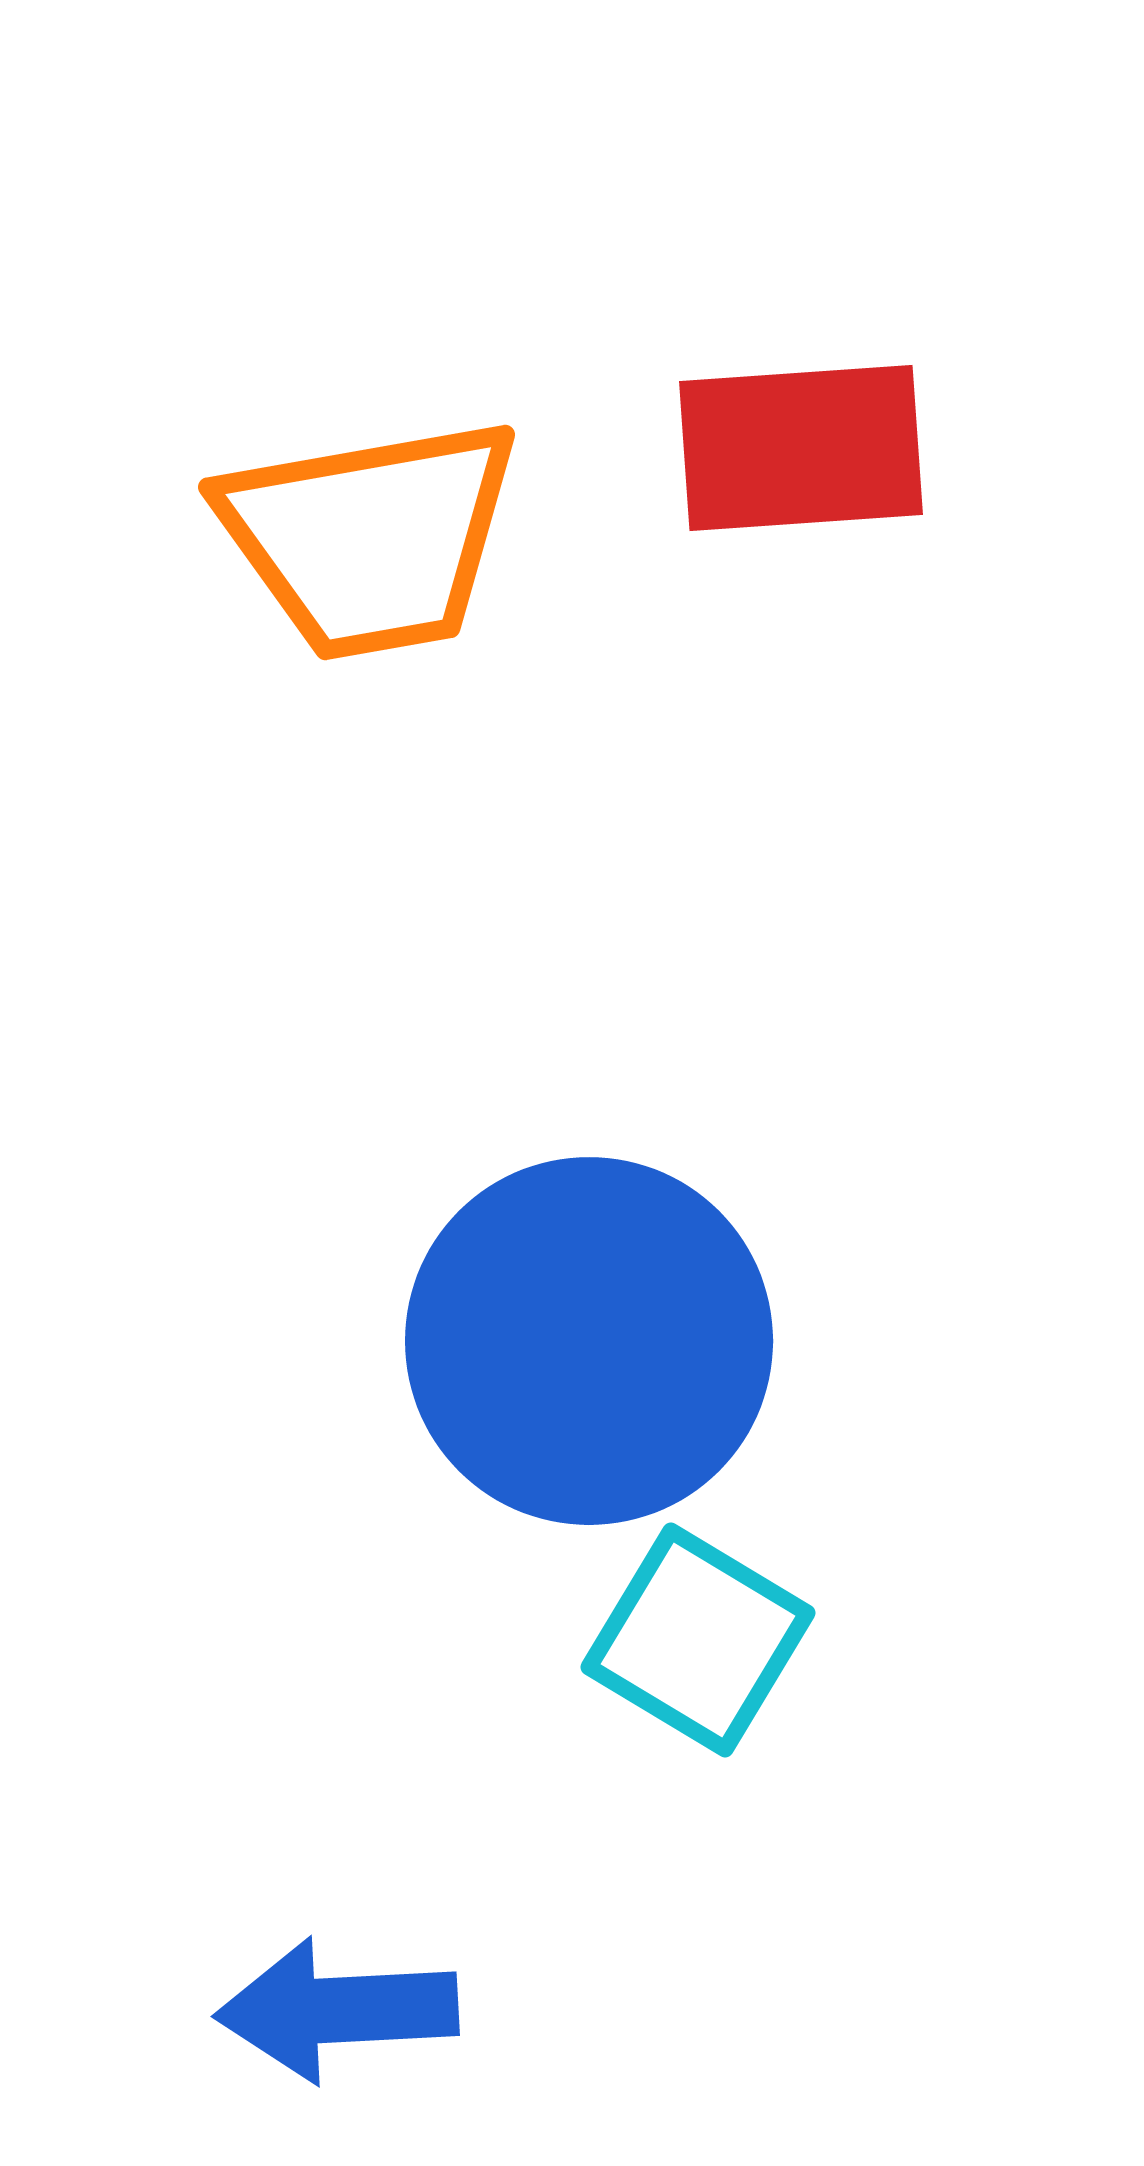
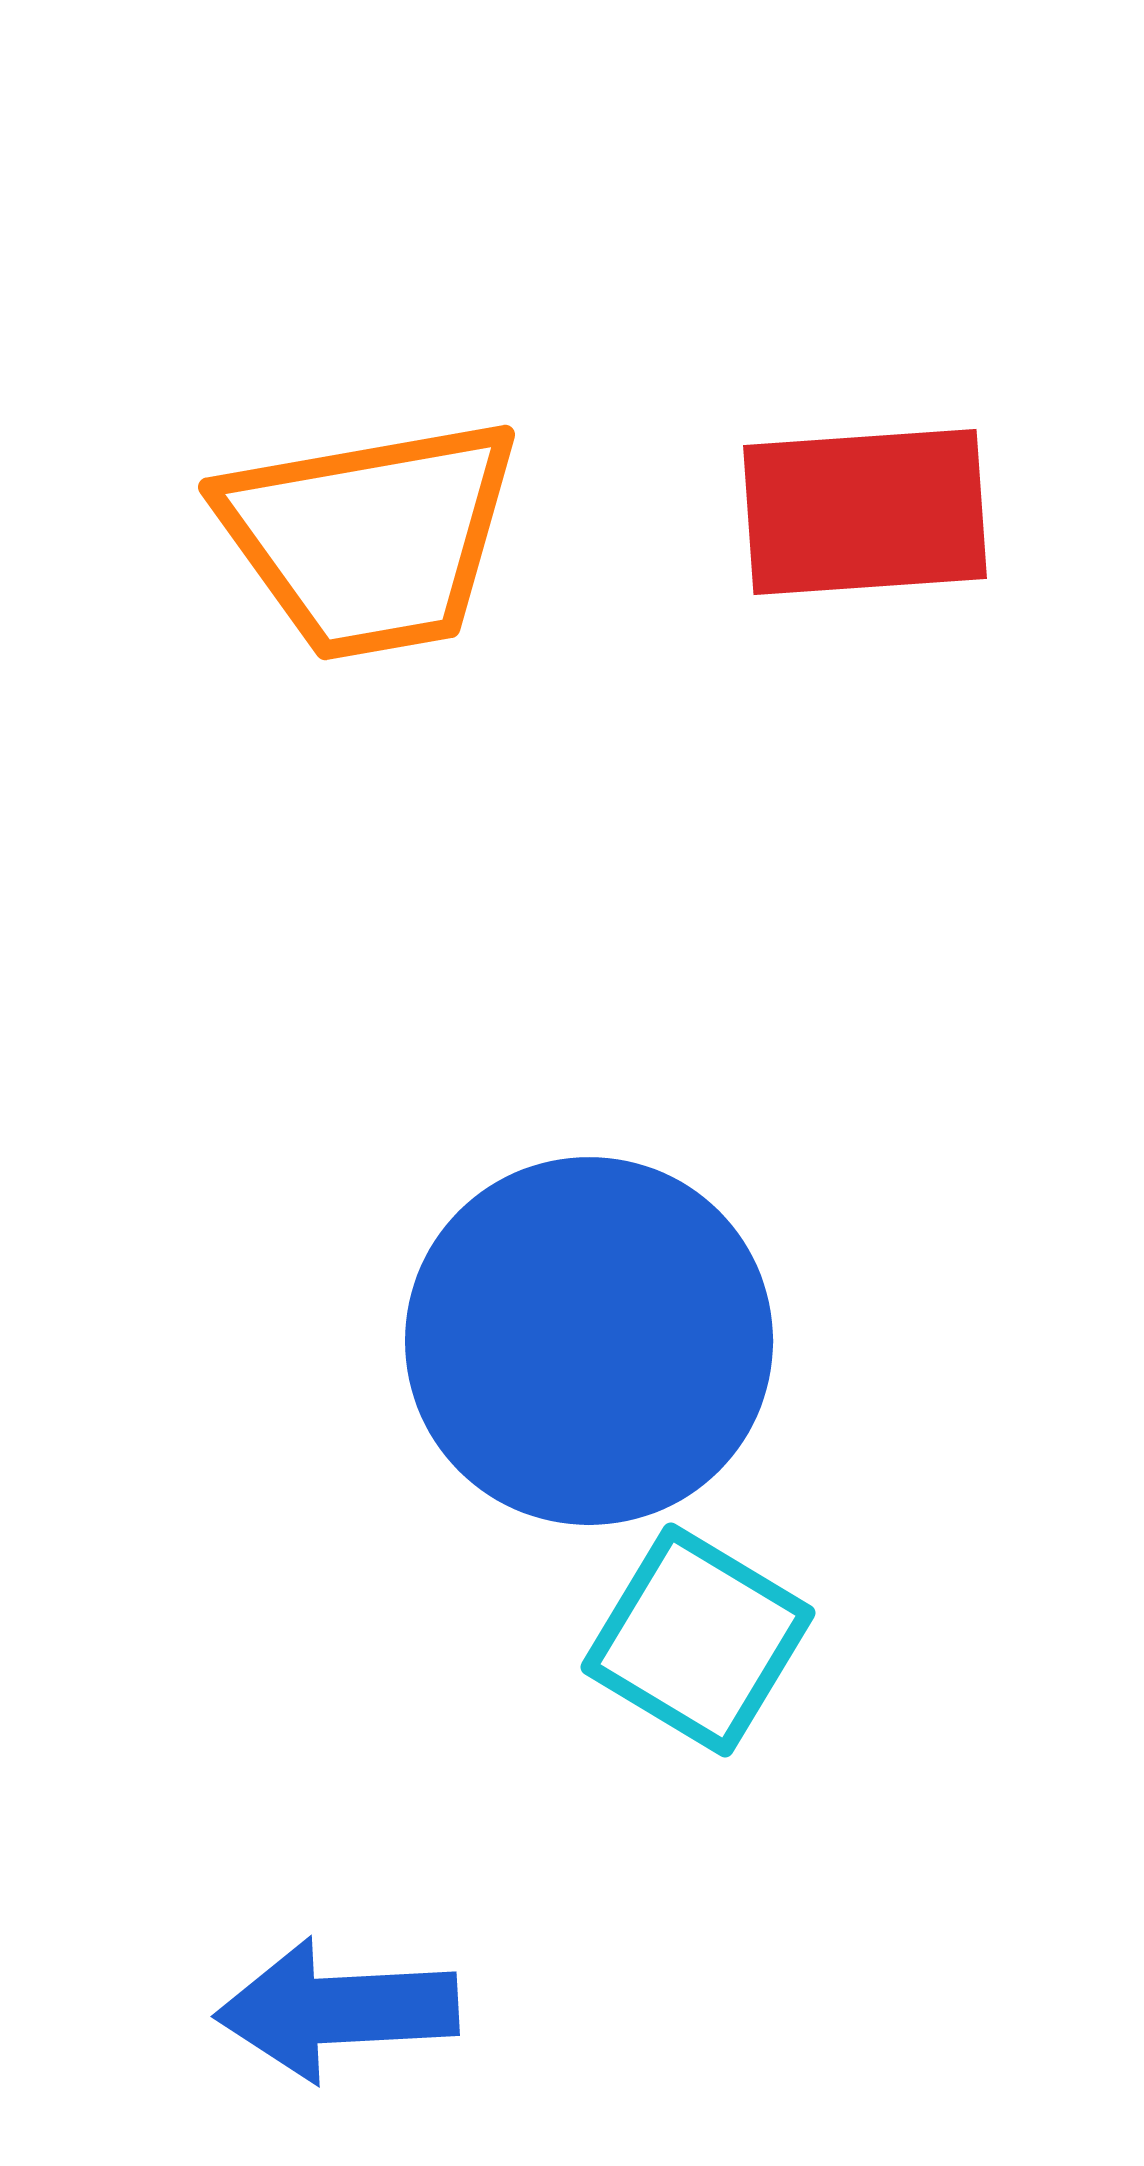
red rectangle: moved 64 px right, 64 px down
